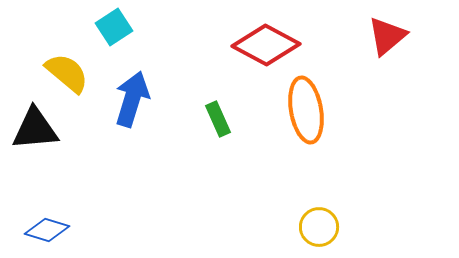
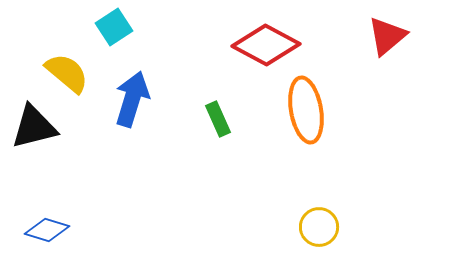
black triangle: moved 1 px left, 2 px up; rotated 9 degrees counterclockwise
